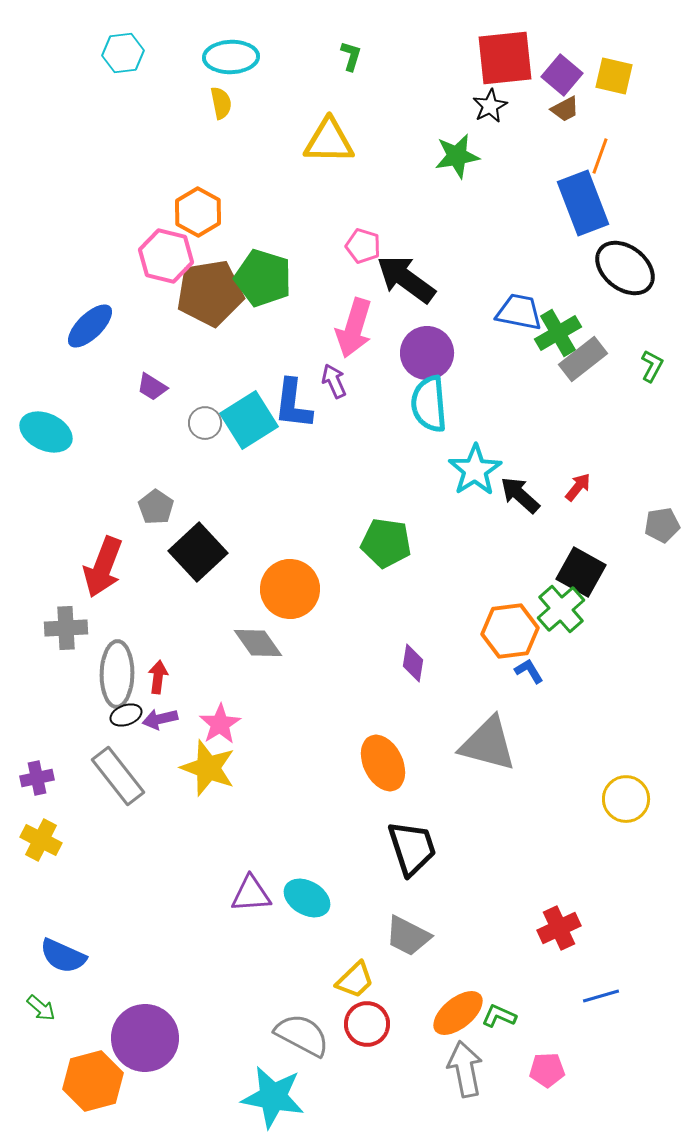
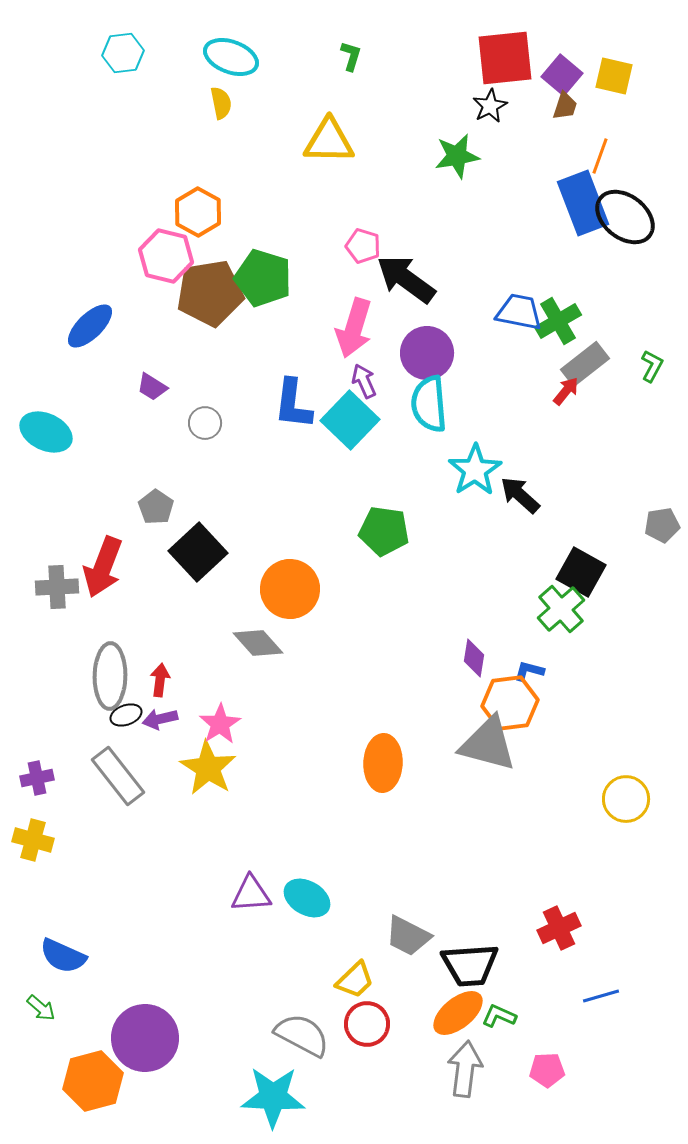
cyan ellipse at (231, 57): rotated 22 degrees clockwise
brown trapezoid at (565, 109): moved 3 px up; rotated 44 degrees counterclockwise
black ellipse at (625, 268): moved 51 px up
green cross at (558, 333): moved 12 px up
gray rectangle at (583, 359): moved 2 px right, 5 px down
purple arrow at (334, 381): moved 30 px right
cyan square at (249, 420): moved 101 px right; rotated 14 degrees counterclockwise
red arrow at (578, 487): moved 12 px left, 96 px up
green pentagon at (386, 543): moved 2 px left, 12 px up
gray cross at (66, 628): moved 9 px left, 41 px up
orange hexagon at (510, 631): moved 72 px down
gray diamond at (258, 643): rotated 6 degrees counterclockwise
purple diamond at (413, 663): moved 61 px right, 5 px up
blue L-shape at (529, 671): rotated 44 degrees counterclockwise
gray ellipse at (117, 674): moved 7 px left, 2 px down
red arrow at (158, 677): moved 2 px right, 3 px down
orange ellipse at (383, 763): rotated 28 degrees clockwise
yellow star at (208, 768): rotated 12 degrees clockwise
yellow cross at (41, 840): moved 8 px left; rotated 12 degrees counterclockwise
black trapezoid at (412, 848): moved 58 px right, 117 px down; rotated 104 degrees clockwise
gray arrow at (465, 1069): rotated 18 degrees clockwise
cyan star at (273, 1097): rotated 8 degrees counterclockwise
